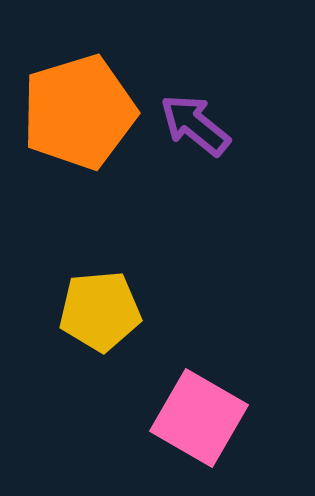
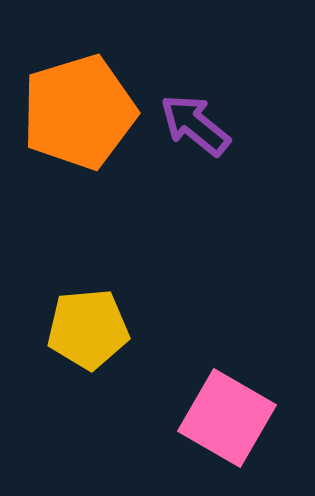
yellow pentagon: moved 12 px left, 18 px down
pink square: moved 28 px right
